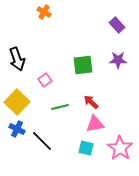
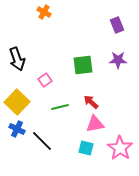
purple rectangle: rotated 21 degrees clockwise
